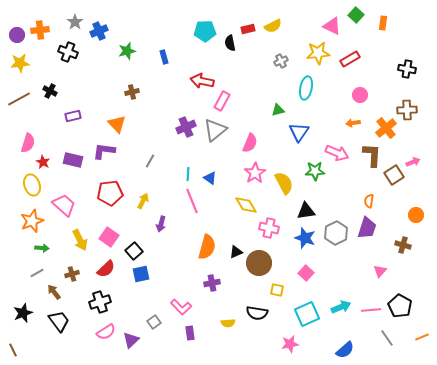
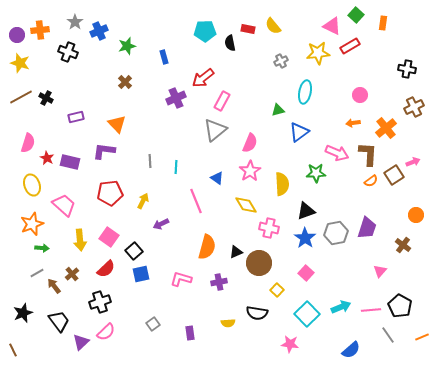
yellow semicircle at (273, 26): rotated 78 degrees clockwise
red rectangle at (248, 29): rotated 24 degrees clockwise
green star at (127, 51): moved 5 px up
red rectangle at (350, 59): moved 13 px up
yellow star at (20, 63): rotated 24 degrees clockwise
red arrow at (202, 81): moved 1 px right, 3 px up; rotated 50 degrees counterclockwise
cyan ellipse at (306, 88): moved 1 px left, 4 px down
black cross at (50, 91): moved 4 px left, 7 px down
brown cross at (132, 92): moved 7 px left, 10 px up; rotated 32 degrees counterclockwise
brown line at (19, 99): moved 2 px right, 2 px up
brown cross at (407, 110): moved 7 px right, 3 px up; rotated 24 degrees counterclockwise
purple rectangle at (73, 116): moved 3 px right, 1 px down
purple cross at (186, 127): moved 10 px left, 29 px up
blue triangle at (299, 132): rotated 20 degrees clockwise
brown L-shape at (372, 155): moved 4 px left, 1 px up
purple rectangle at (73, 160): moved 3 px left, 2 px down
gray line at (150, 161): rotated 32 degrees counterclockwise
red star at (43, 162): moved 4 px right, 4 px up
green star at (315, 171): moved 1 px right, 2 px down
pink star at (255, 173): moved 5 px left, 2 px up
cyan line at (188, 174): moved 12 px left, 7 px up
blue triangle at (210, 178): moved 7 px right
yellow semicircle at (284, 183): moved 2 px left, 1 px down; rotated 25 degrees clockwise
pink line at (192, 201): moved 4 px right
orange semicircle at (369, 201): moved 2 px right, 20 px up; rotated 136 degrees counterclockwise
black triangle at (306, 211): rotated 12 degrees counterclockwise
orange star at (32, 221): moved 3 px down
purple arrow at (161, 224): rotated 49 degrees clockwise
gray hexagon at (336, 233): rotated 15 degrees clockwise
blue star at (305, 238): rotated 15 degrees clockwise
yellow arrow at (80, 240): rotated 20 degrees clockwise
brown cross at (403, 245): rotated 21 degrees clockwise
brown cross at (72, 274): rotated 24 degrees counterclockwise
purple cross at (212, 283): moved 7 px right, 1 px up
yellow square at (277, 290): rotated 32 degrees clockwise
brown arrow at (54, 292): moved 6 px up
pink L-shape at (181, 307): moved 28 px up; rotated 150 degrees clockwise
cyan square at (307, 314): rotated 20 degrees counterclockwise
gray square at (154, 322): moved 1 px left, 2 px down
pink semicircle at (106, 332): rotated 12 degrees counterclockwise
gray line at (387, 338): moved 1 px right, 3 px up
purple triangle at (131, 340): moved 50 px left, 2 px down
pink star at (290, 344): rotated 18 degrees clockwise
blue semicircle at (345, 350): moved 6 px right
